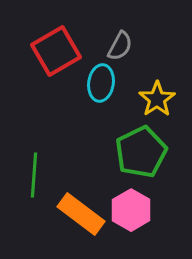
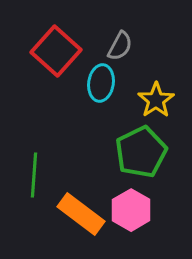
red square: rotated 18 degrees counterclockwise
yellow star: moved 1 px left, 1 px down
